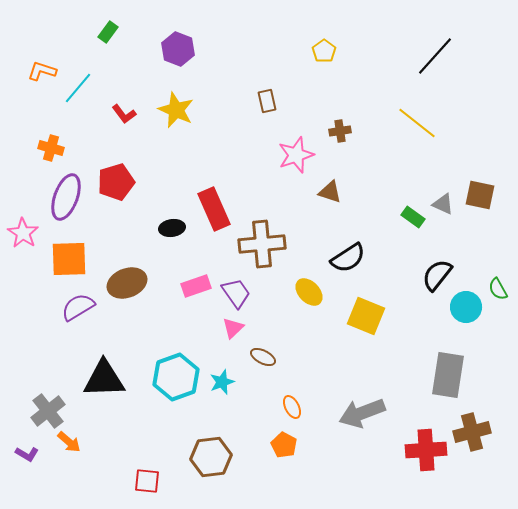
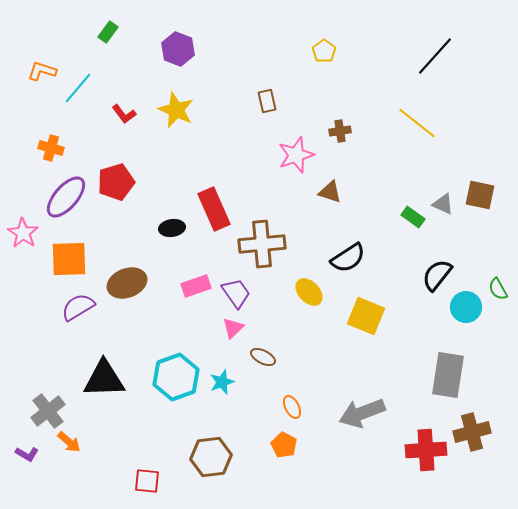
purple ellipse at (66, 197): rotated 21 degrees clockwise
